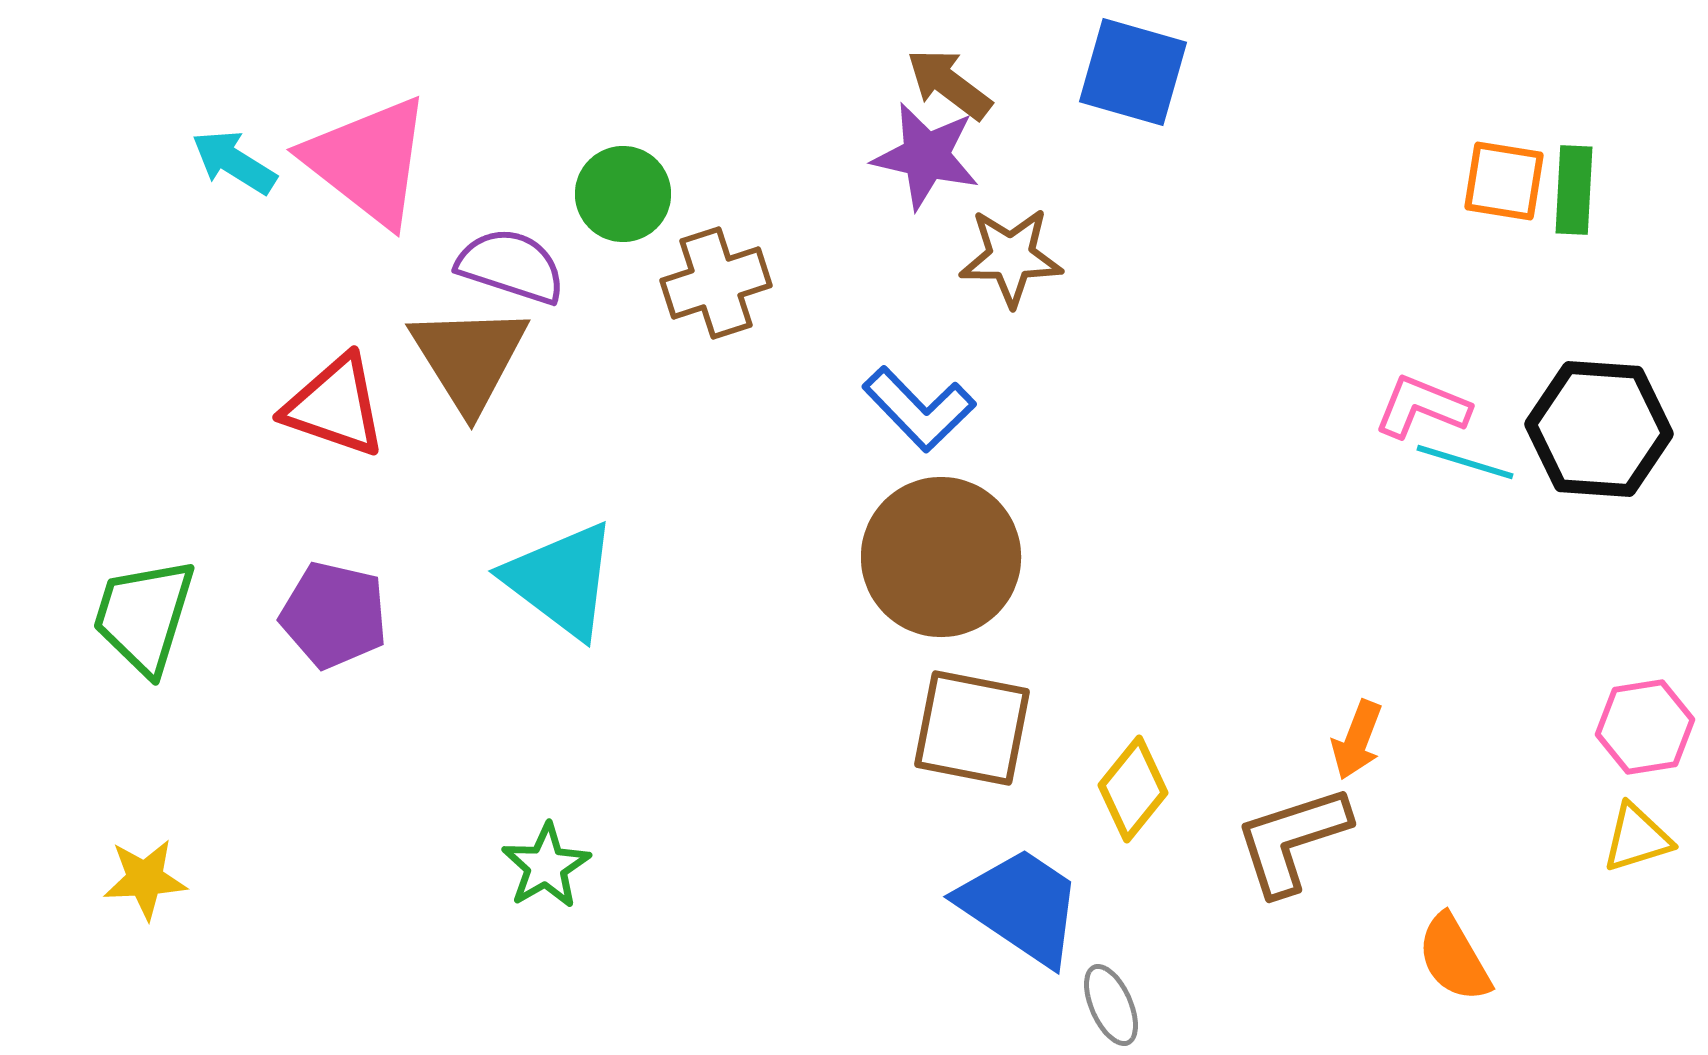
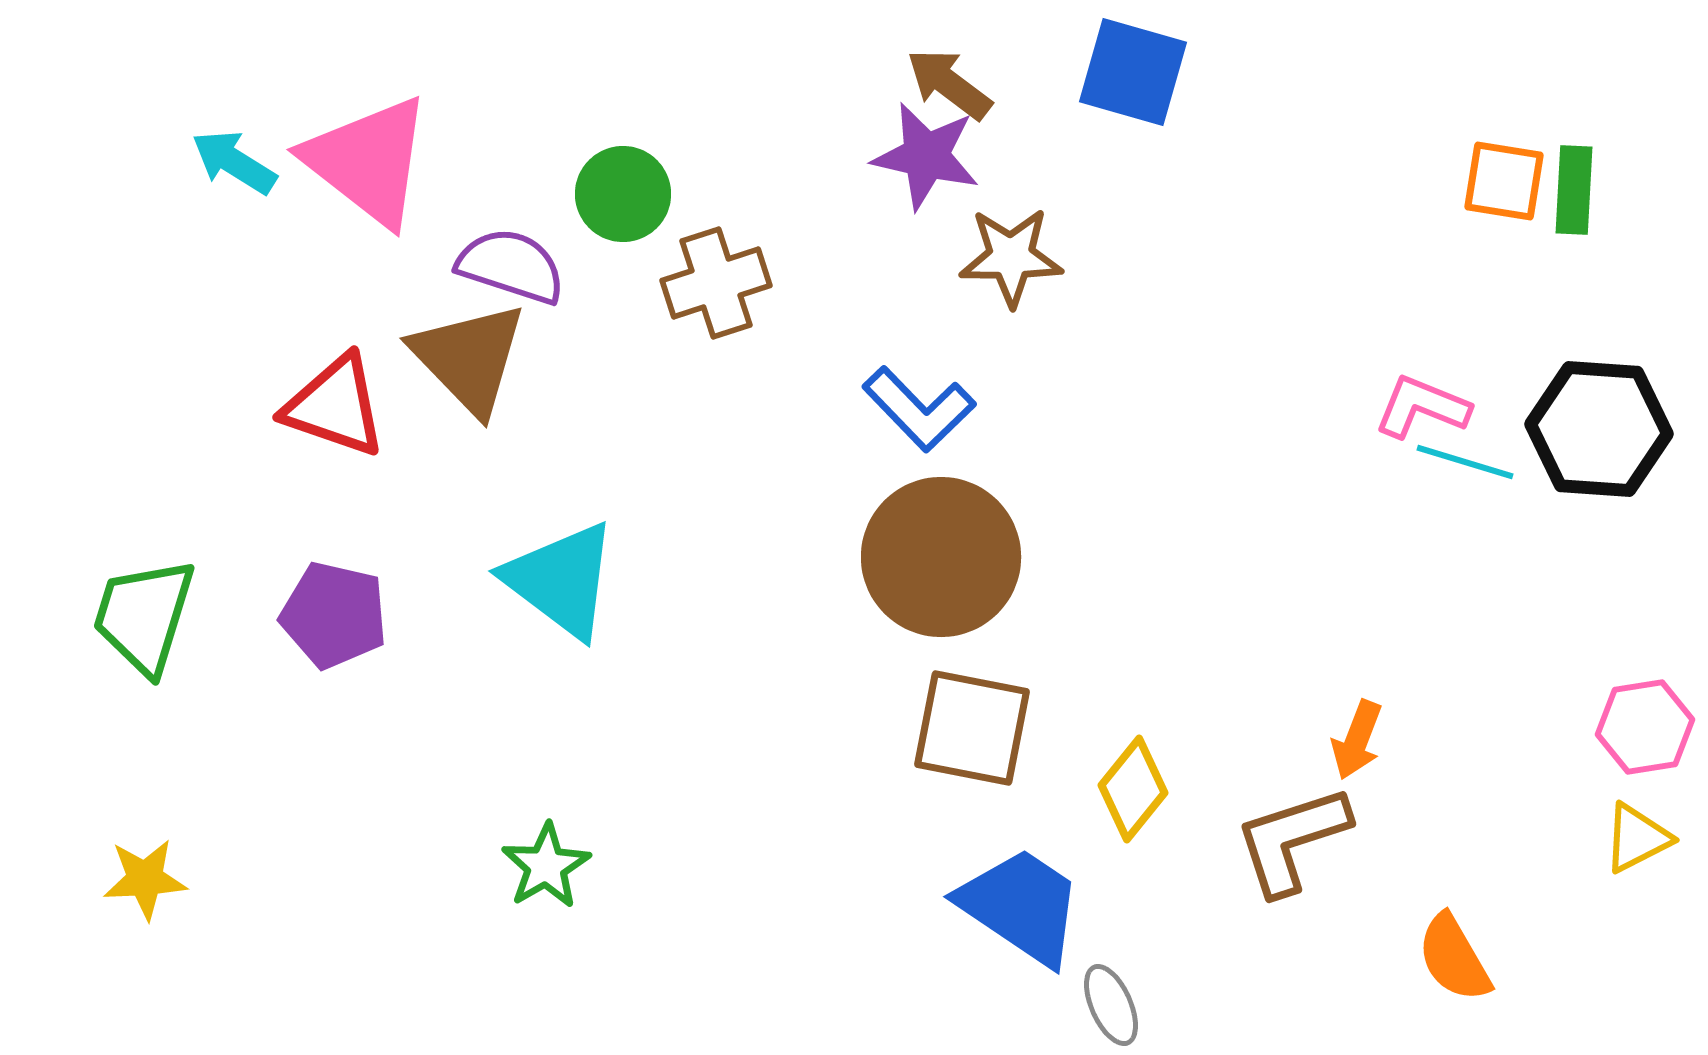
brown triangle: rotated 12 degrees counterclockwise
yellow triangle: rotated 10 degrees counterclockwise
